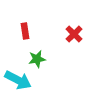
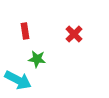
green star: rotated 18 degrees clockwise
